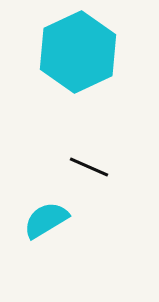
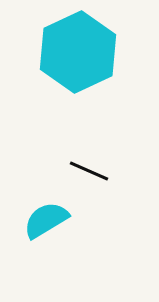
black line: moved 4 px down
